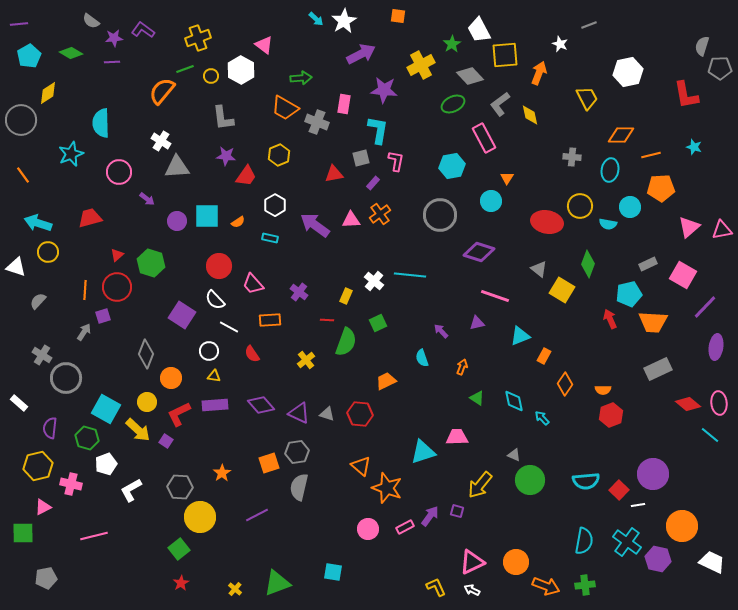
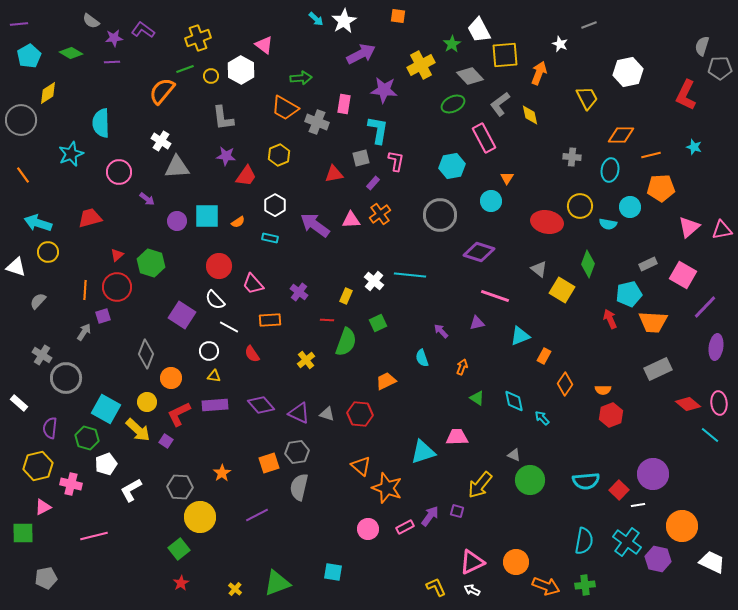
red L-shape at (686, 95): rotated 36 degrees clockwise
